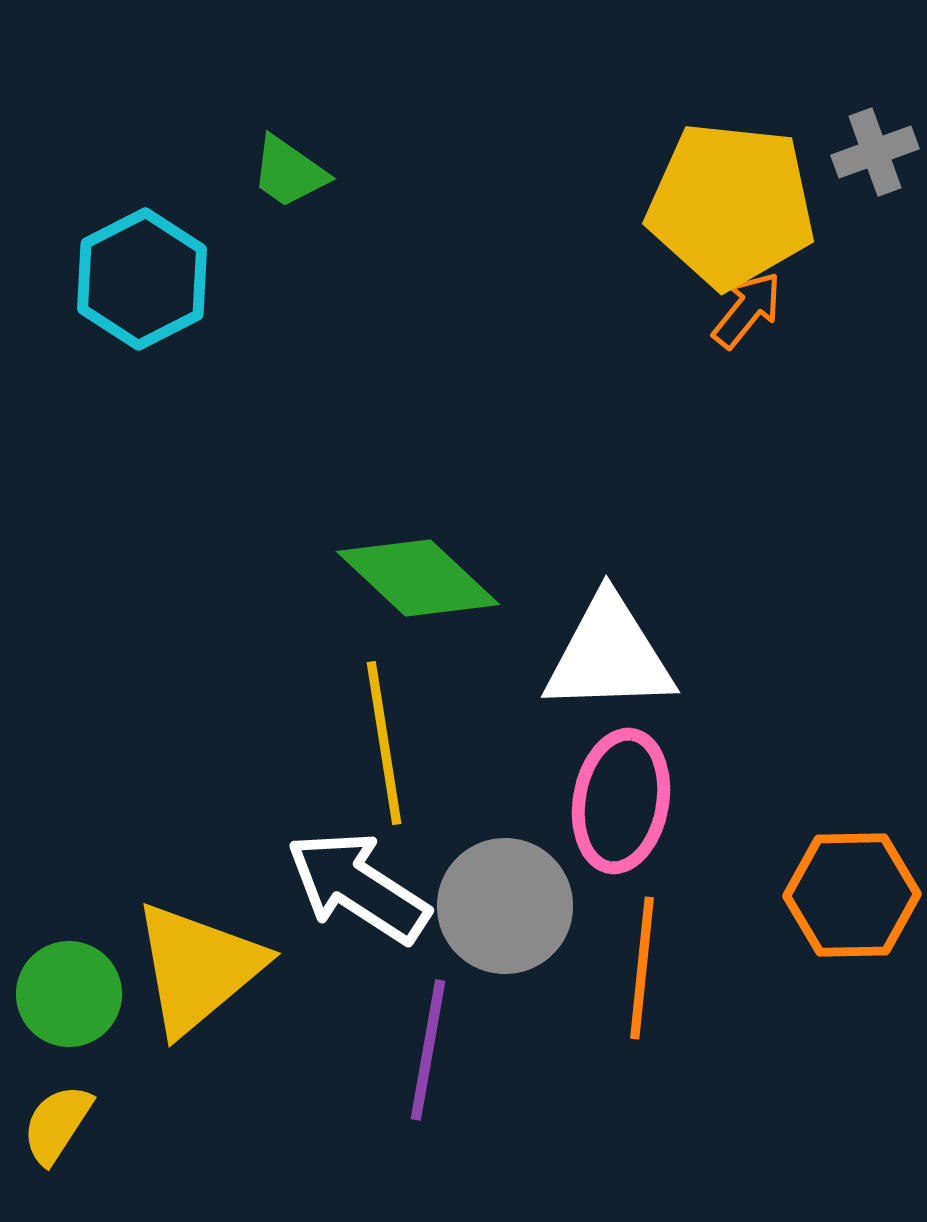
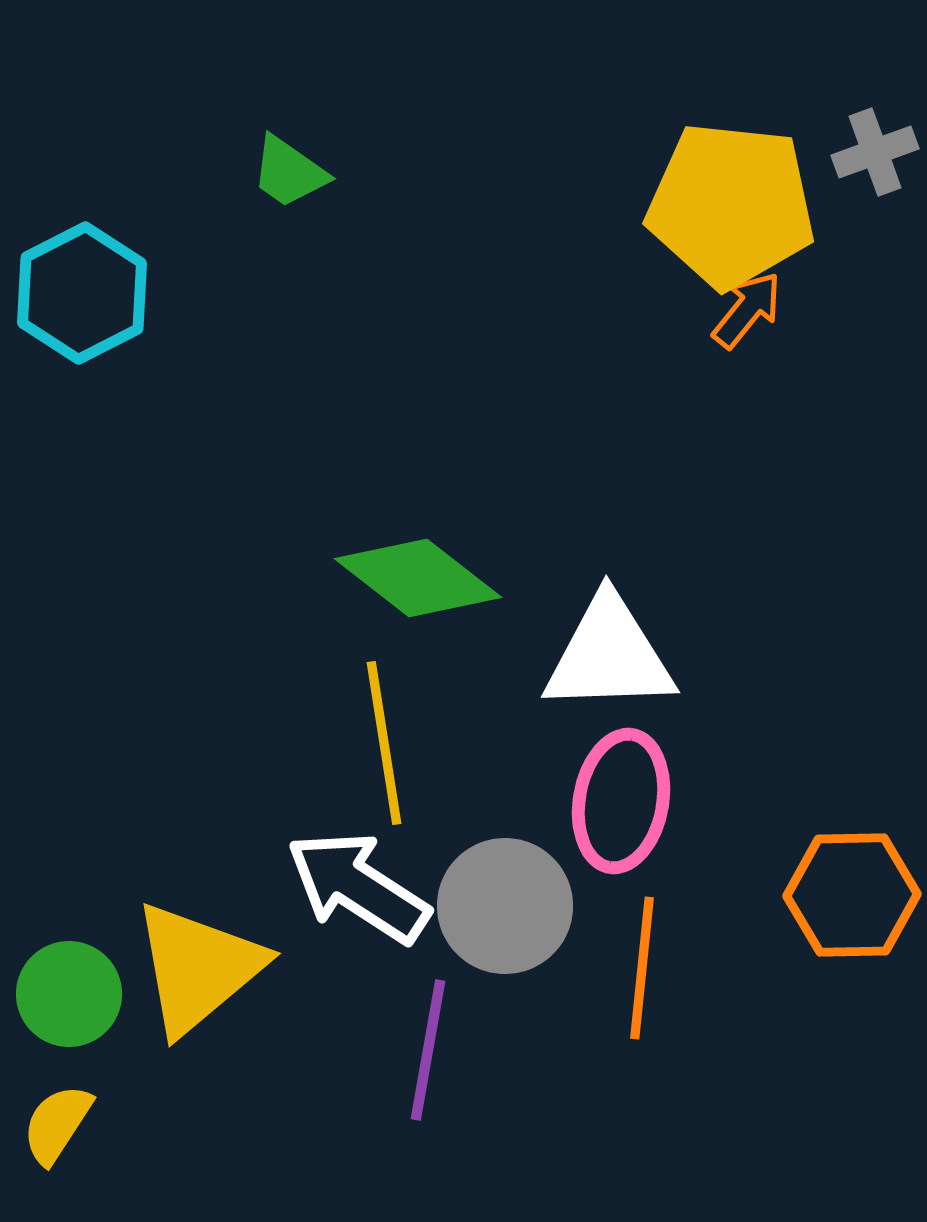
cyan hexagon: moved 60 px left, 14 px down
green diamond: rotated 5 degrees counterclockwise
